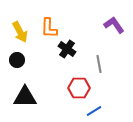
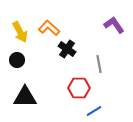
orange L-shape: rotated 130 degrees clockwise
